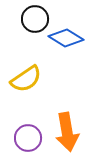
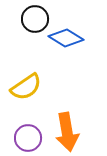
yellow semicircle: moved 8 px down
